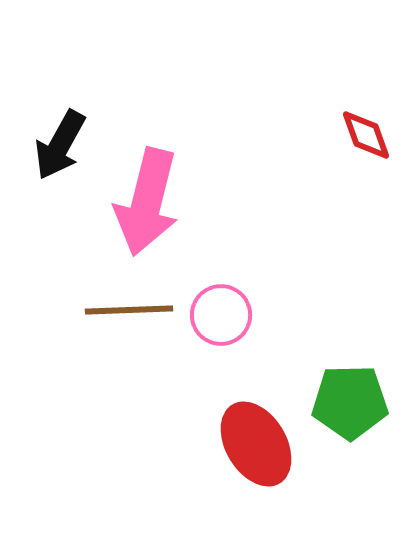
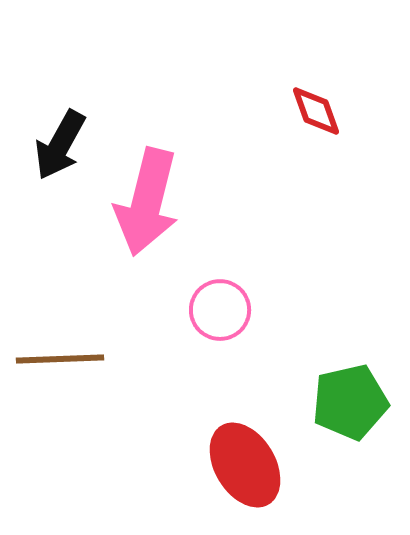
red diamond: moved 50 px left, 24 px up
brown line: moved 69 px left, 49 px down
pink circle: moved 1 px left, 5 px up
green pentagon: rotated 12 degrees counterclockwise
red ellipse: moved 11 px left, 21 px down
